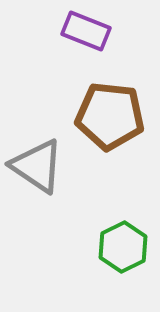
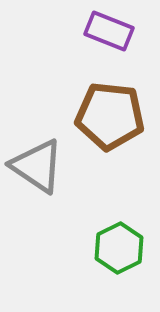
purple rectangle: moved 23 px right
green hexagon: moved 4 px left, 1 px down
